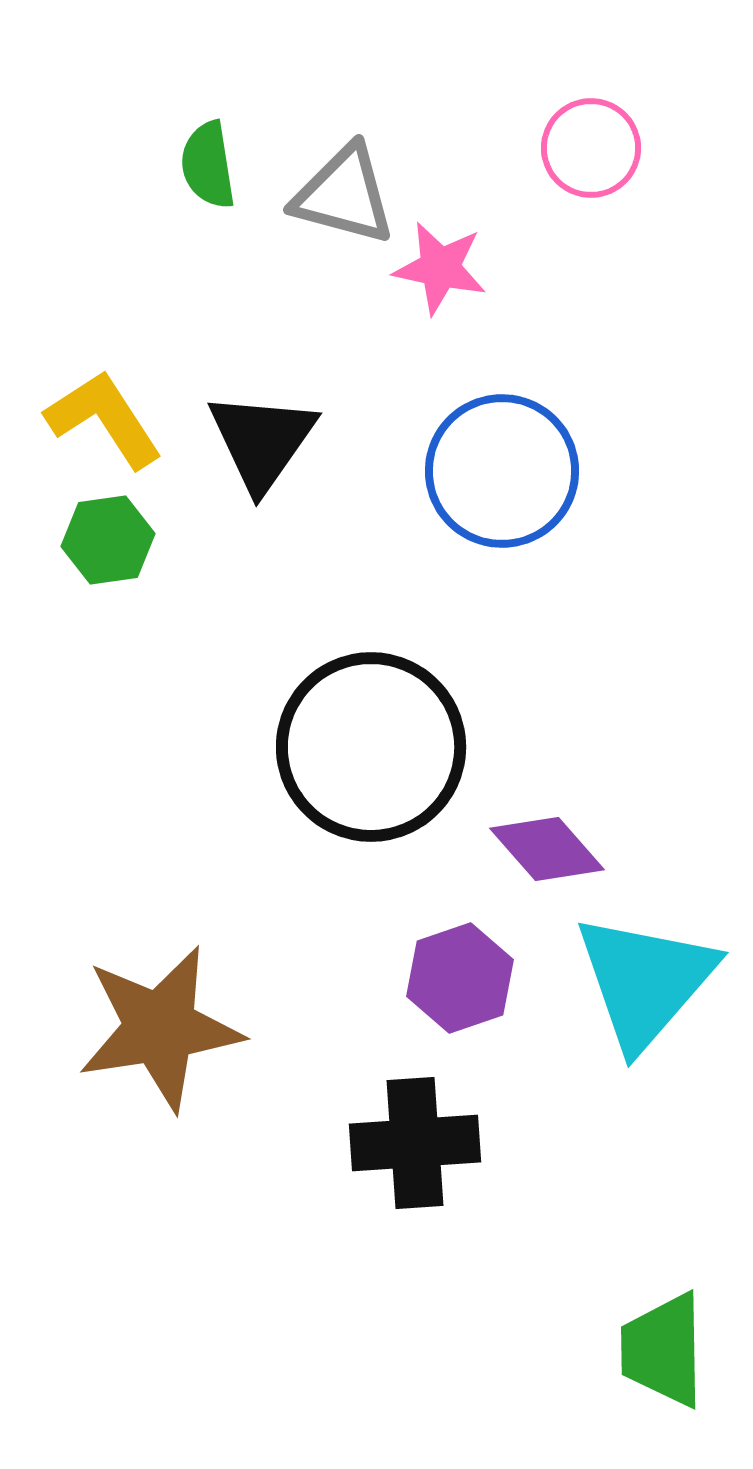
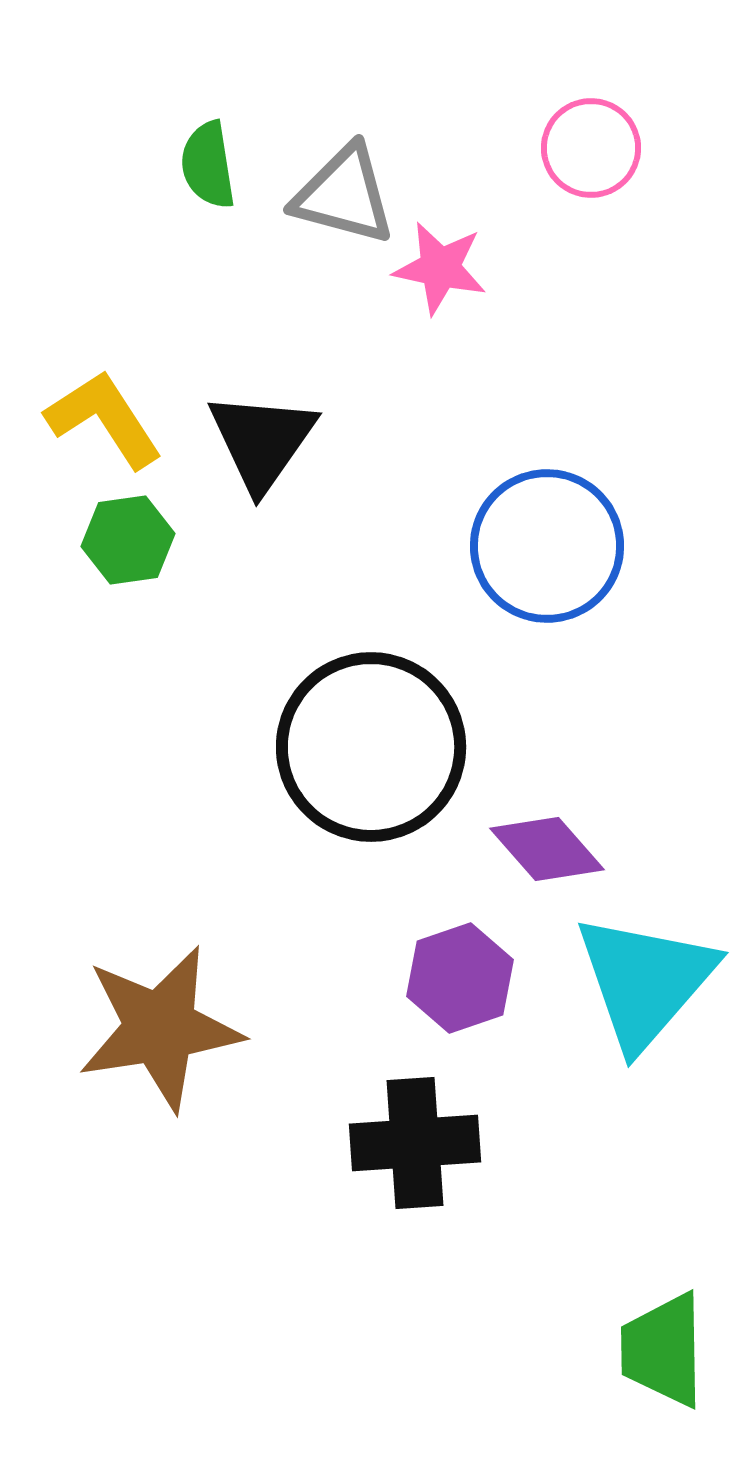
blue circle: moved 45 px right, 75 px down
green hexagon: moved 20 px right
